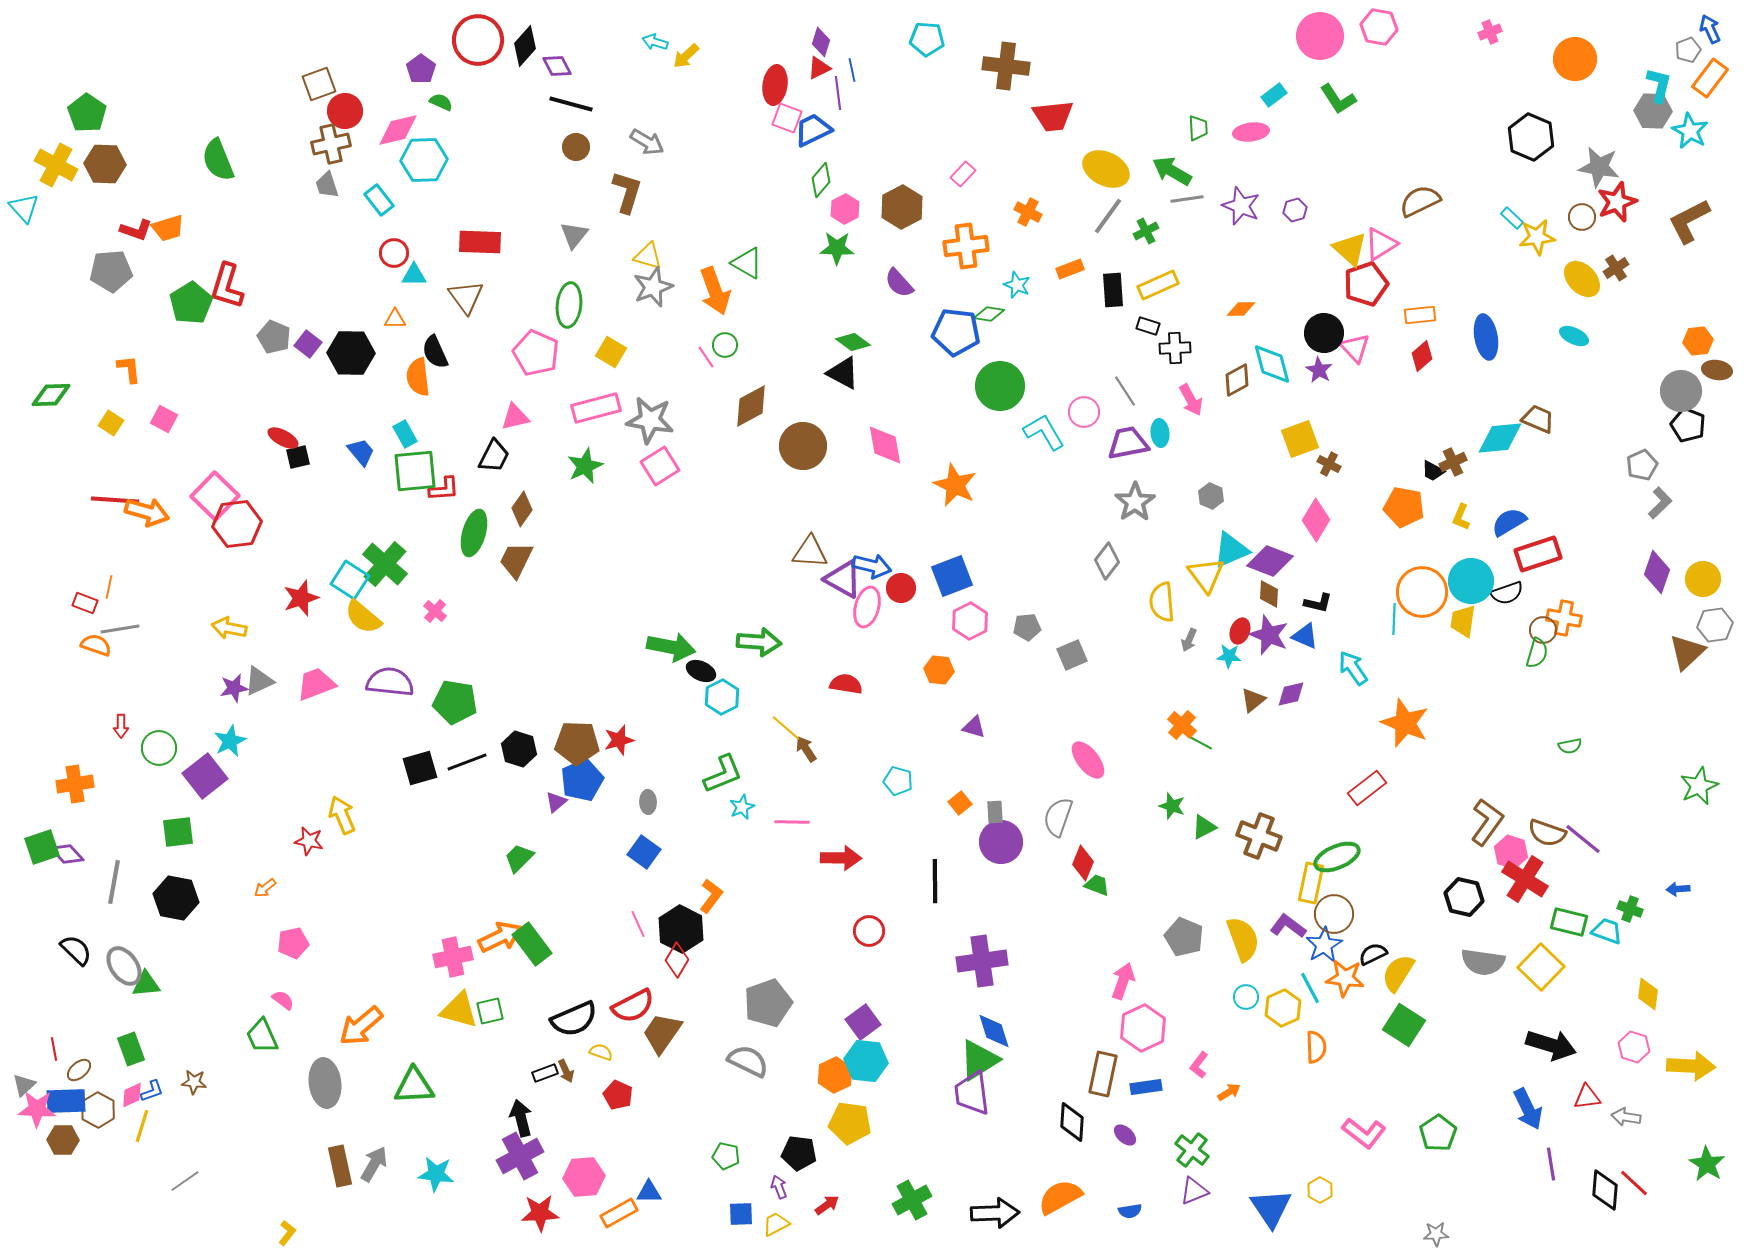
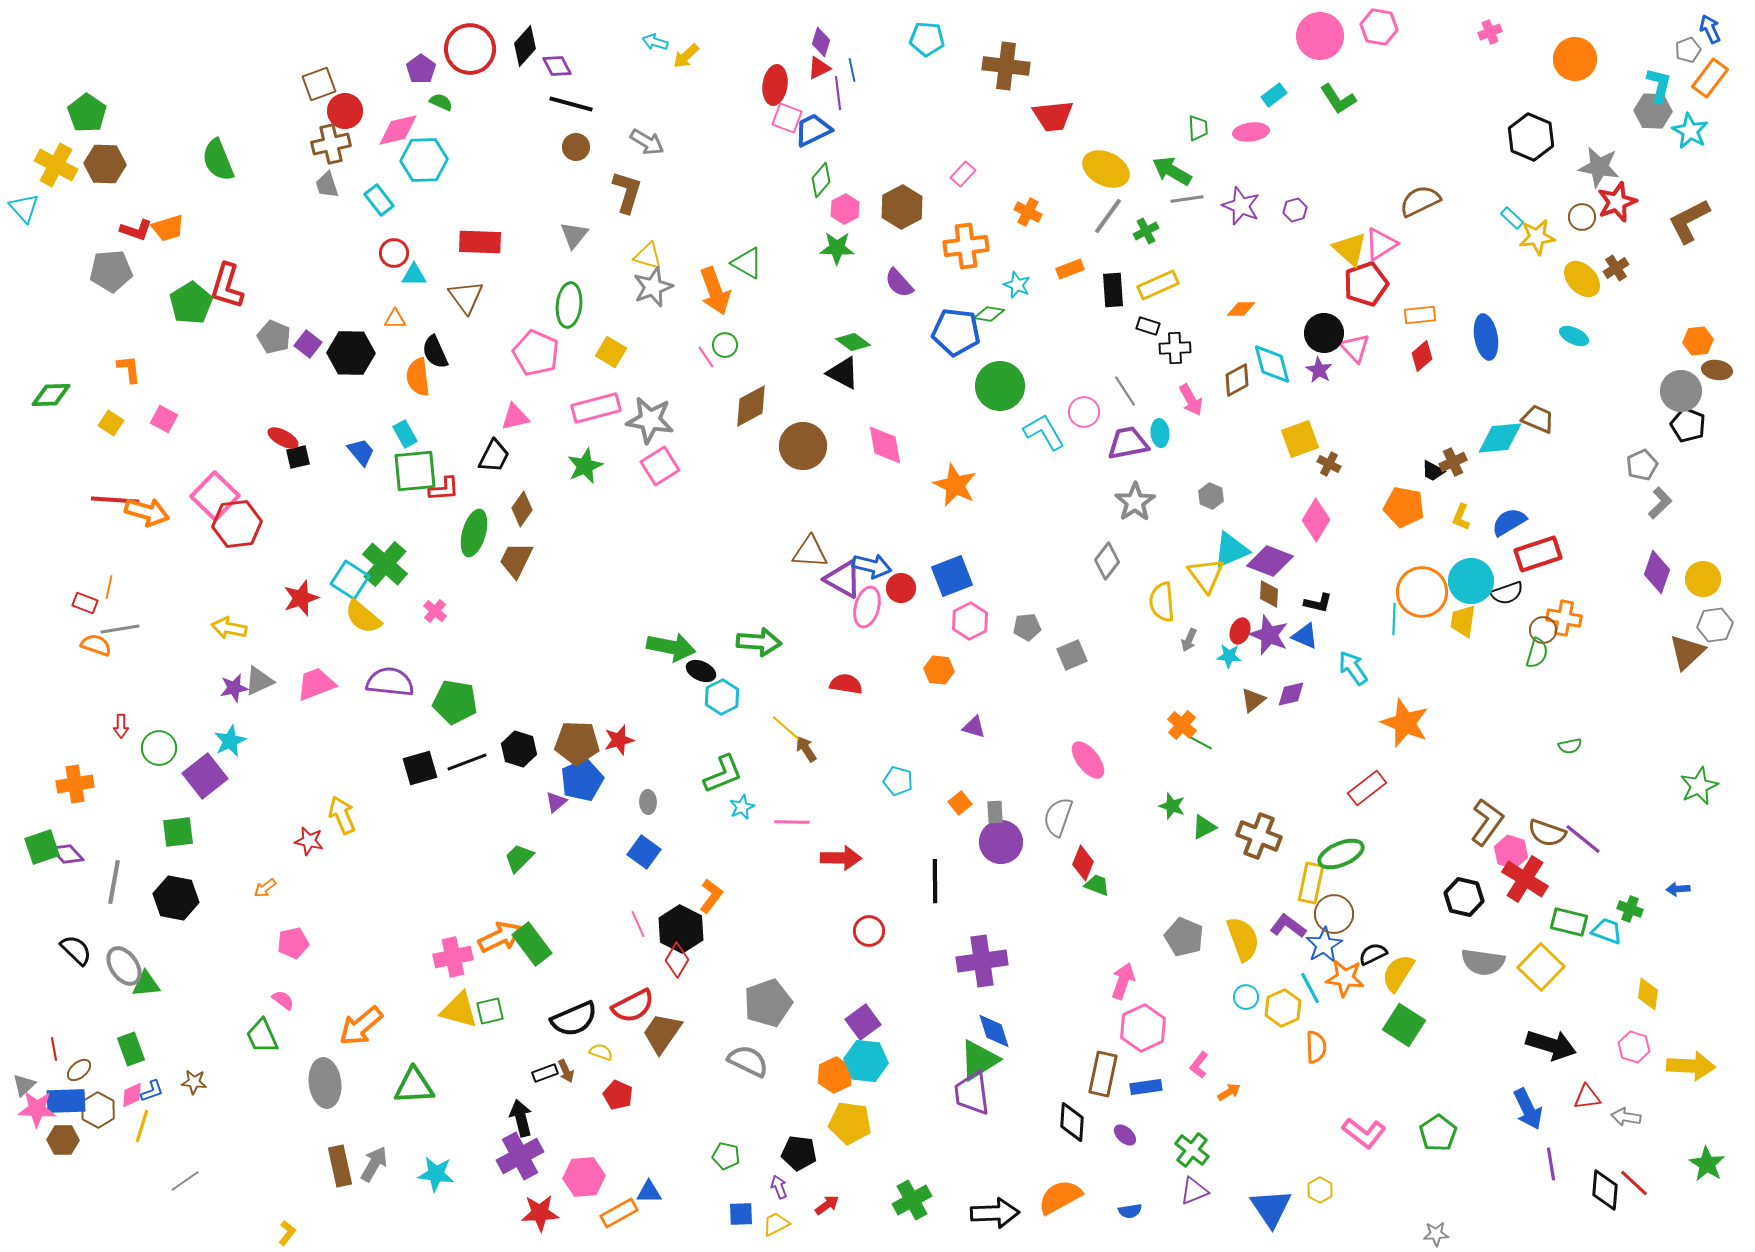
red circle at (478, 40): moved 8 px left, 9 px down
green ellipse at (1337, 857): moved 4 px right, 3 px up
